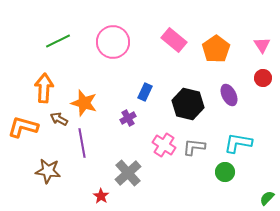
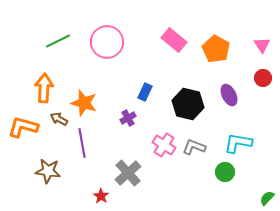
pink circle: moved 6 px left
orange pentagon: rotated 8 degrees counterclockwise
gray L-shape: rotated 15 degrees clockwise
